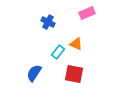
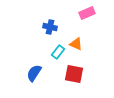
blue cross: moved 2 px right, 5 px down; rotated 16 degrees counterclockwise
